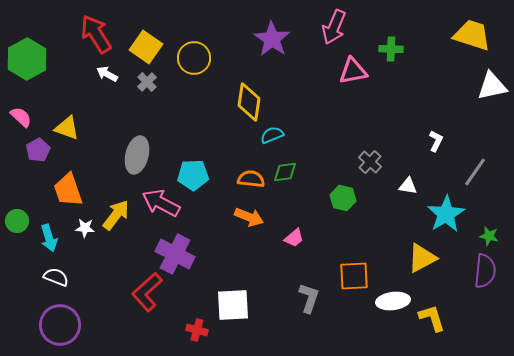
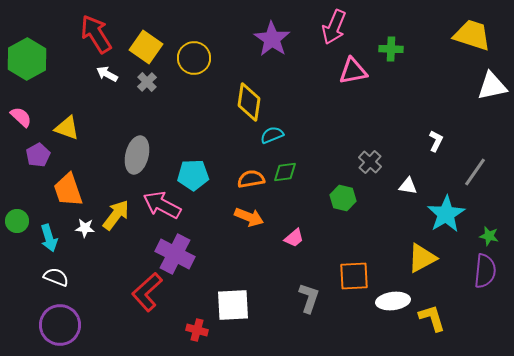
purple pentagon at (38, 150): moved 5 px down
orange semicircle at (251, 179): rotated 16 degrees counterclockwise
pink arrow at (161, 203): moved 1 px right, 2 px down
